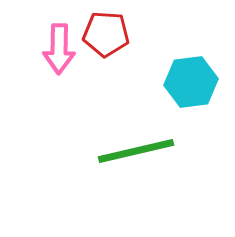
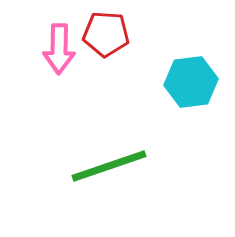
green line: moved 27 px left, 15 px down; rotated 6 degrees counterclockwise
